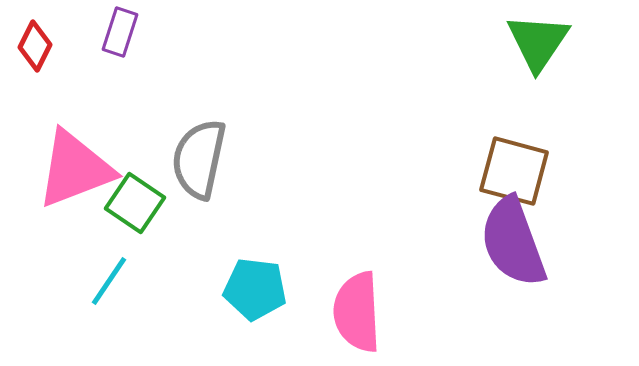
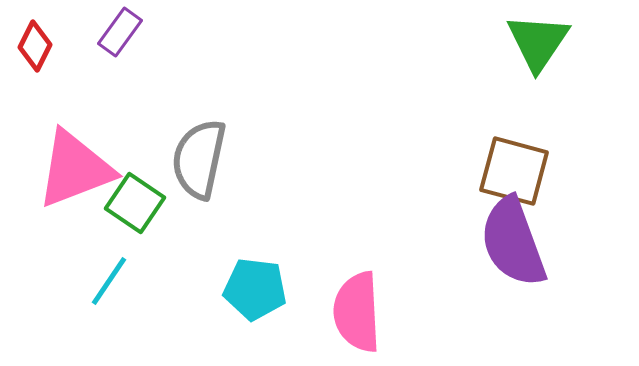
purple rectangle: rotated 18 degrees clockwise
